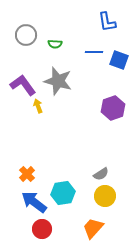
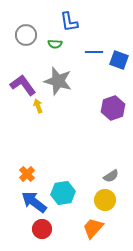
blue L-shape: moved 38 px left
gray semicircle: moved 10 px right, 2 px down
yellow circle: moved 4 px down
